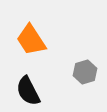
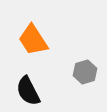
orange trapezoid: moved 2 px right
